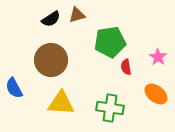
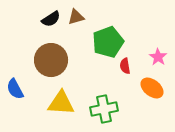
brown triangle: moved 1 px left, 2 px down
green pentagon: moved 2 px left; rotated 12 degrees counterclockwise
red semicircle: moved 1 px left, 1 px up
blue semicircle: moved 1 px right, 1 px down
orange ellipse: moved 4 px left, 6 px up
green cross: moved 6 px left, 1 px down; rotated 20 degrees counterclockwise
